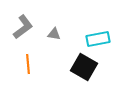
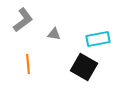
gray L-shape: moved 7 px up
